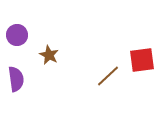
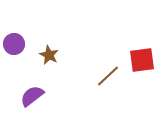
purple circle: moved 3 px left, 9 px down
purple semicircle: moved 16 px right, 17 px down; rotated 120 degrees counterclockwise
